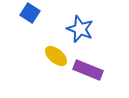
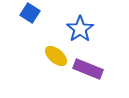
blue star: rotated 16 degrees clockwise
purple rectangle: moved 1 px up
